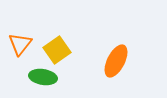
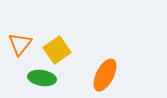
orange ellipse: moved 11 px left, 14 px down
green ellipse: moved 1 px left, 1 px down
